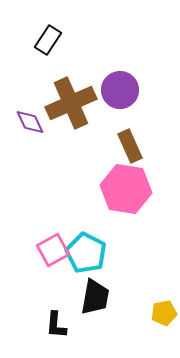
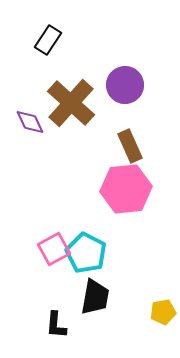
purple circle: moved 5 px right, 5 px up
brown cross: rotated 24 degrees counterclockwise
pink hexagon: rotated 15 degrees counterclockwise
pink square: moved 1 px right, 1 px up
yellow pentagon: moved 1 px left, 1 px up
